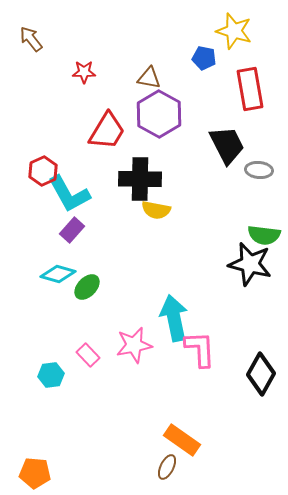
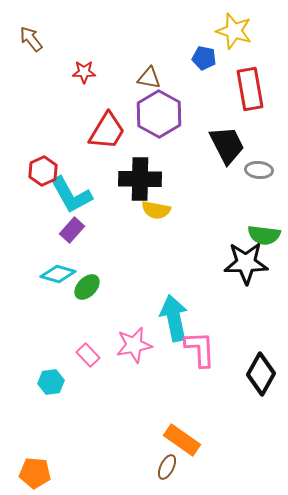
cyan L-shape: moved 2 px right, 1 px down
black star: moved 4 px left, 1 px up; rotated 15 degrees counterclockwise
cyan hexagon: moved 7 px down
